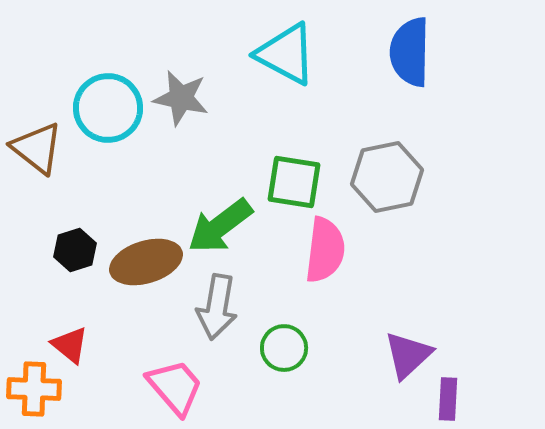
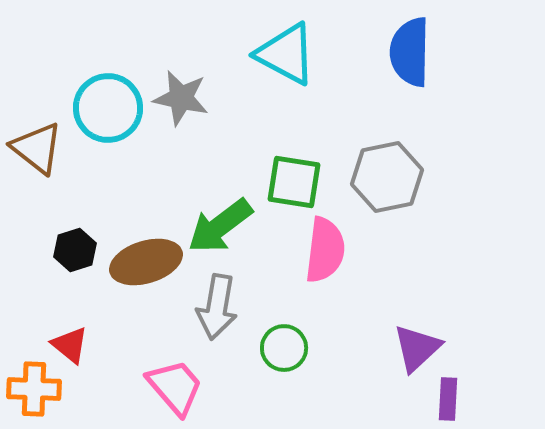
purple triangle: moved 9 px right, 7 px up
